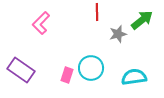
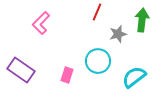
red line: rotated 24 degrees clockwise
green arrow: rotated 45 degrees counterclockwise
cyan circle: moved 7 px right, 7 px up
cyan semicircle: rotated 30 degrees counterclockwise
